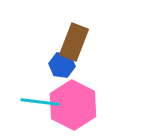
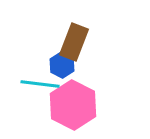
blue hexagon: rotated 20 degrees clockwise
cyan line: moved 18 px up
